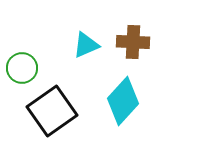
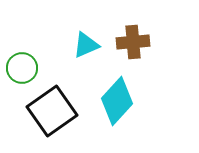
brown cross: rotated 8 degrees counterclockwise
cyan diamond: moved 6 px left
